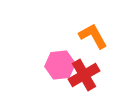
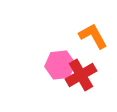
red cross: moved 3 px left
